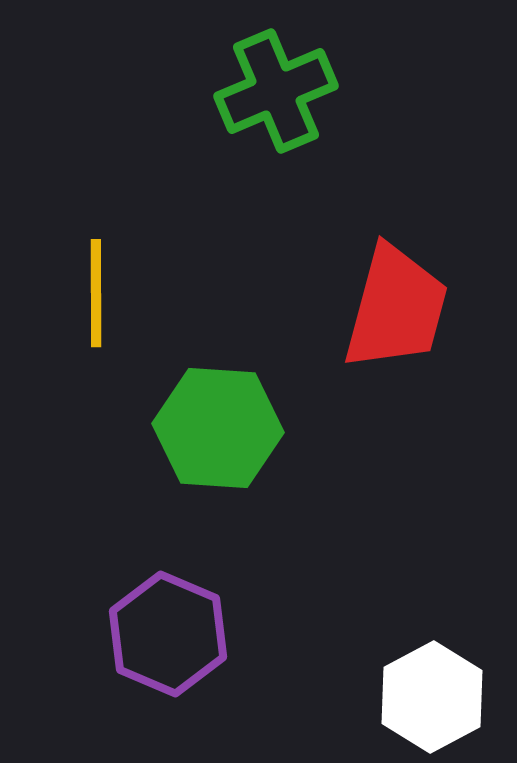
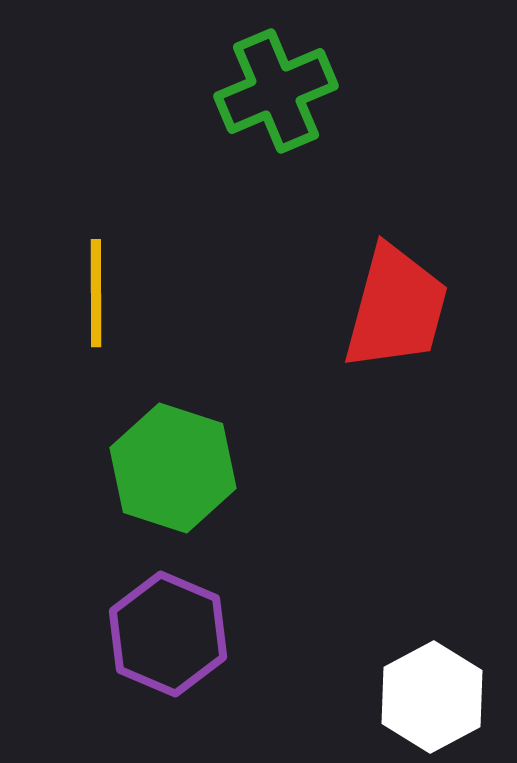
green hexagon: moved 45 px left, 40 px down; rotated 14 degrees clockwise
